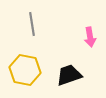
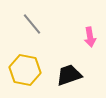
gray line: rotated 30 degrees counterclockwise
